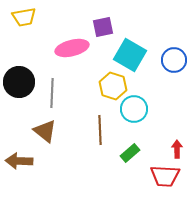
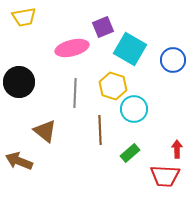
purple square: rotated 10 degrees counterclockwise
cyan square: moved 6 px up
blue circle: moved 1 px left
gray line: moved 23 px right
brown arrow: rotated 20 degrees clockwise
